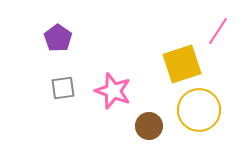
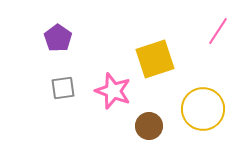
yellow square: moved 27 px left, 5 px up
yellow circle: moved 4 px right, 1 px up
